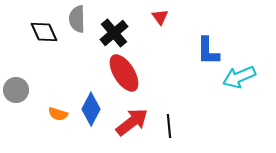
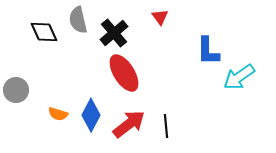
gray semicircle: moved 1 px right, 1 px down; rotated 12 degrees counterclockwise
cyan arrow: rotated 12 degrees counterclockwise
blue diamond: moved 6 px down
red arrow: moved 3 px left, 2 px down
black line: moved 3 px left
